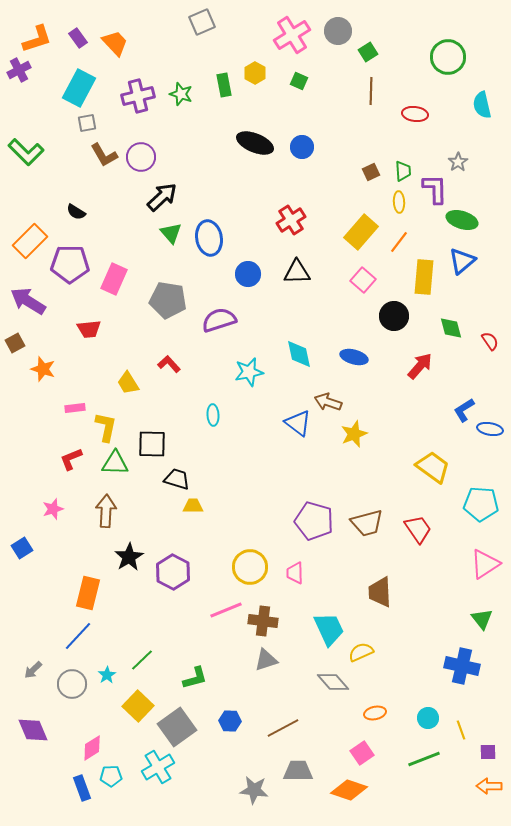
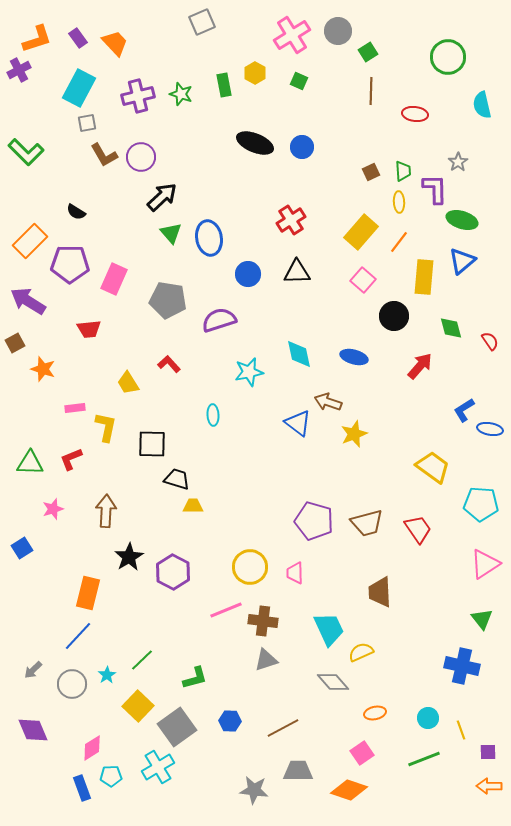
green triangle at (115, 463): moved 85 px left
